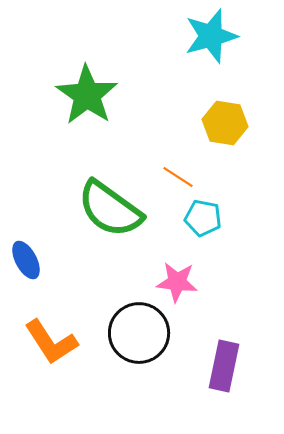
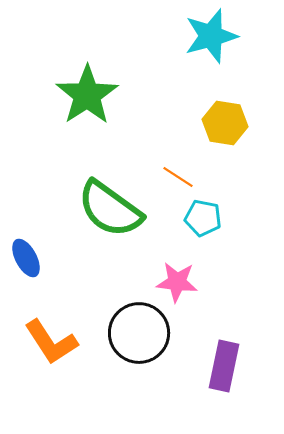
green star: rotated 4 degrees clockwise
blue ellipse: moved 2 px up
